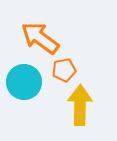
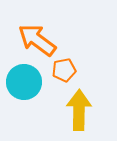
orange arrow: moved 3 px left, 2 px down
yellow arrow: moved 1 px left, 5 px down
